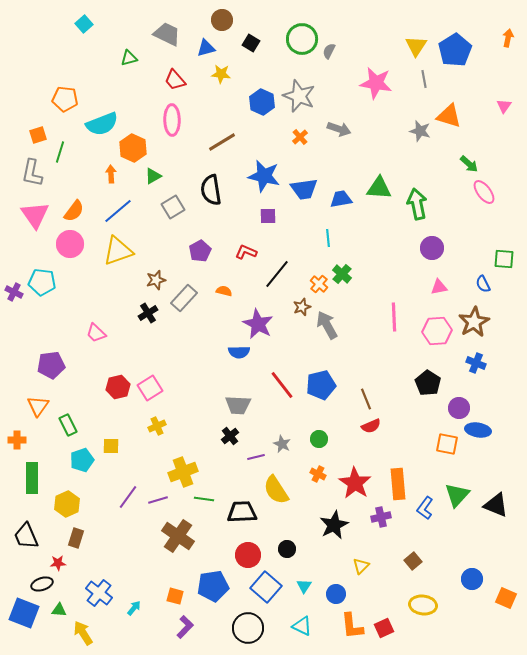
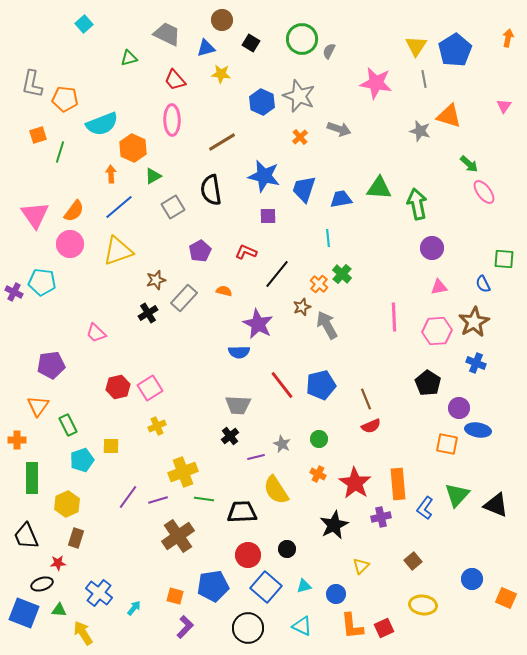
gray L-shape at (32, 173): moved 89 px up
blue trapezoid at (304, 189): rotated 116 degrees clockwise
blue line at (118, 211): moved 1 px right, 4 px up
brown cross at (178, 536): rotated 20 degrees clockwise
cyan triangle at (304, 586): rotated 42 degrees clockwise
